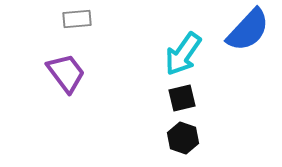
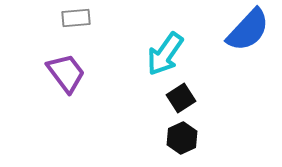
gray rectangle: moved 1 px left, 1 px up
cyan arrow: moved 18 px left
black square: moved 1 px left; rotated 20 degrees counterclockwise
black hexagon: moved 1 px left; rotated 16 degrees clockwise
